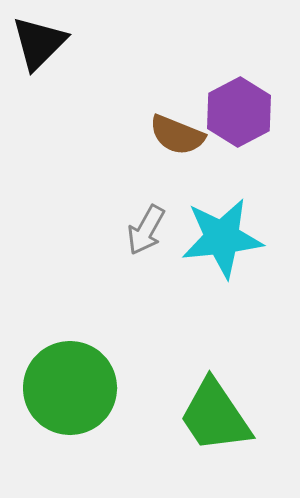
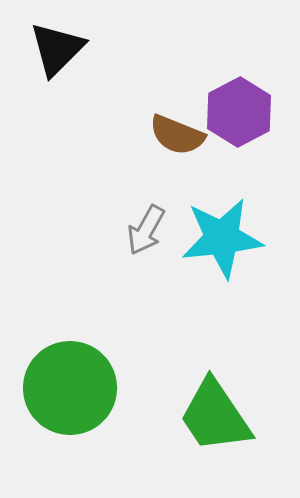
black triangle: moved 18 px right, 6 px down
